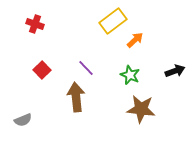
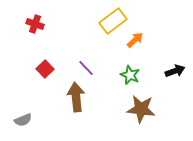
red square: moved 3 px right, 1 px up
